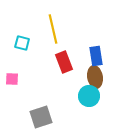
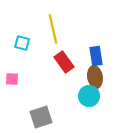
red rectangle: rotated 15 degrees counterclockwise
